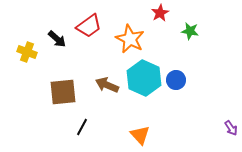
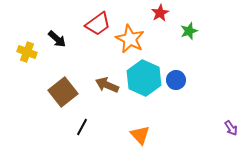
red trapezoid: moved 9 px right, 2 px up
green star: moved 1 px left; rotated 30 degrees counterclockwise
brown square: rotated 32 degrees counterclockwise
